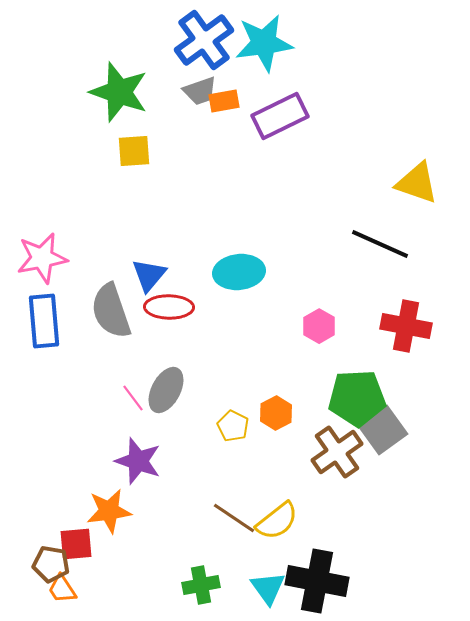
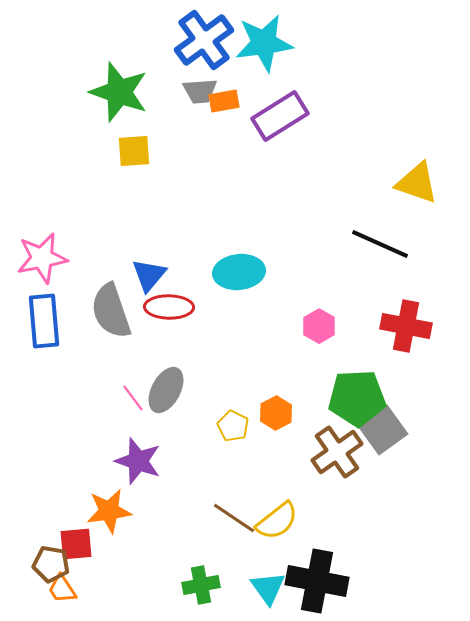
gray trapezoid: rotated 15 degrees clockwise
purple rectangle: rotated 6 degrees counterclockwise
